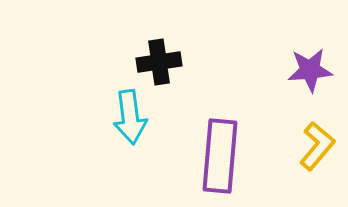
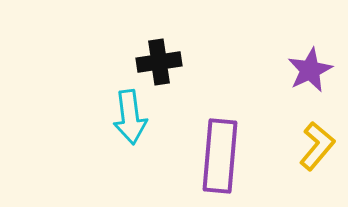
purple star: rotated 21 degrees counterclockwise
